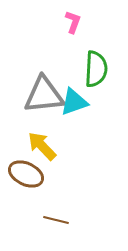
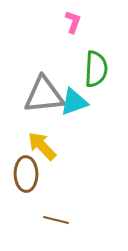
brown ellipse: rotated 64 degrees clockwise
